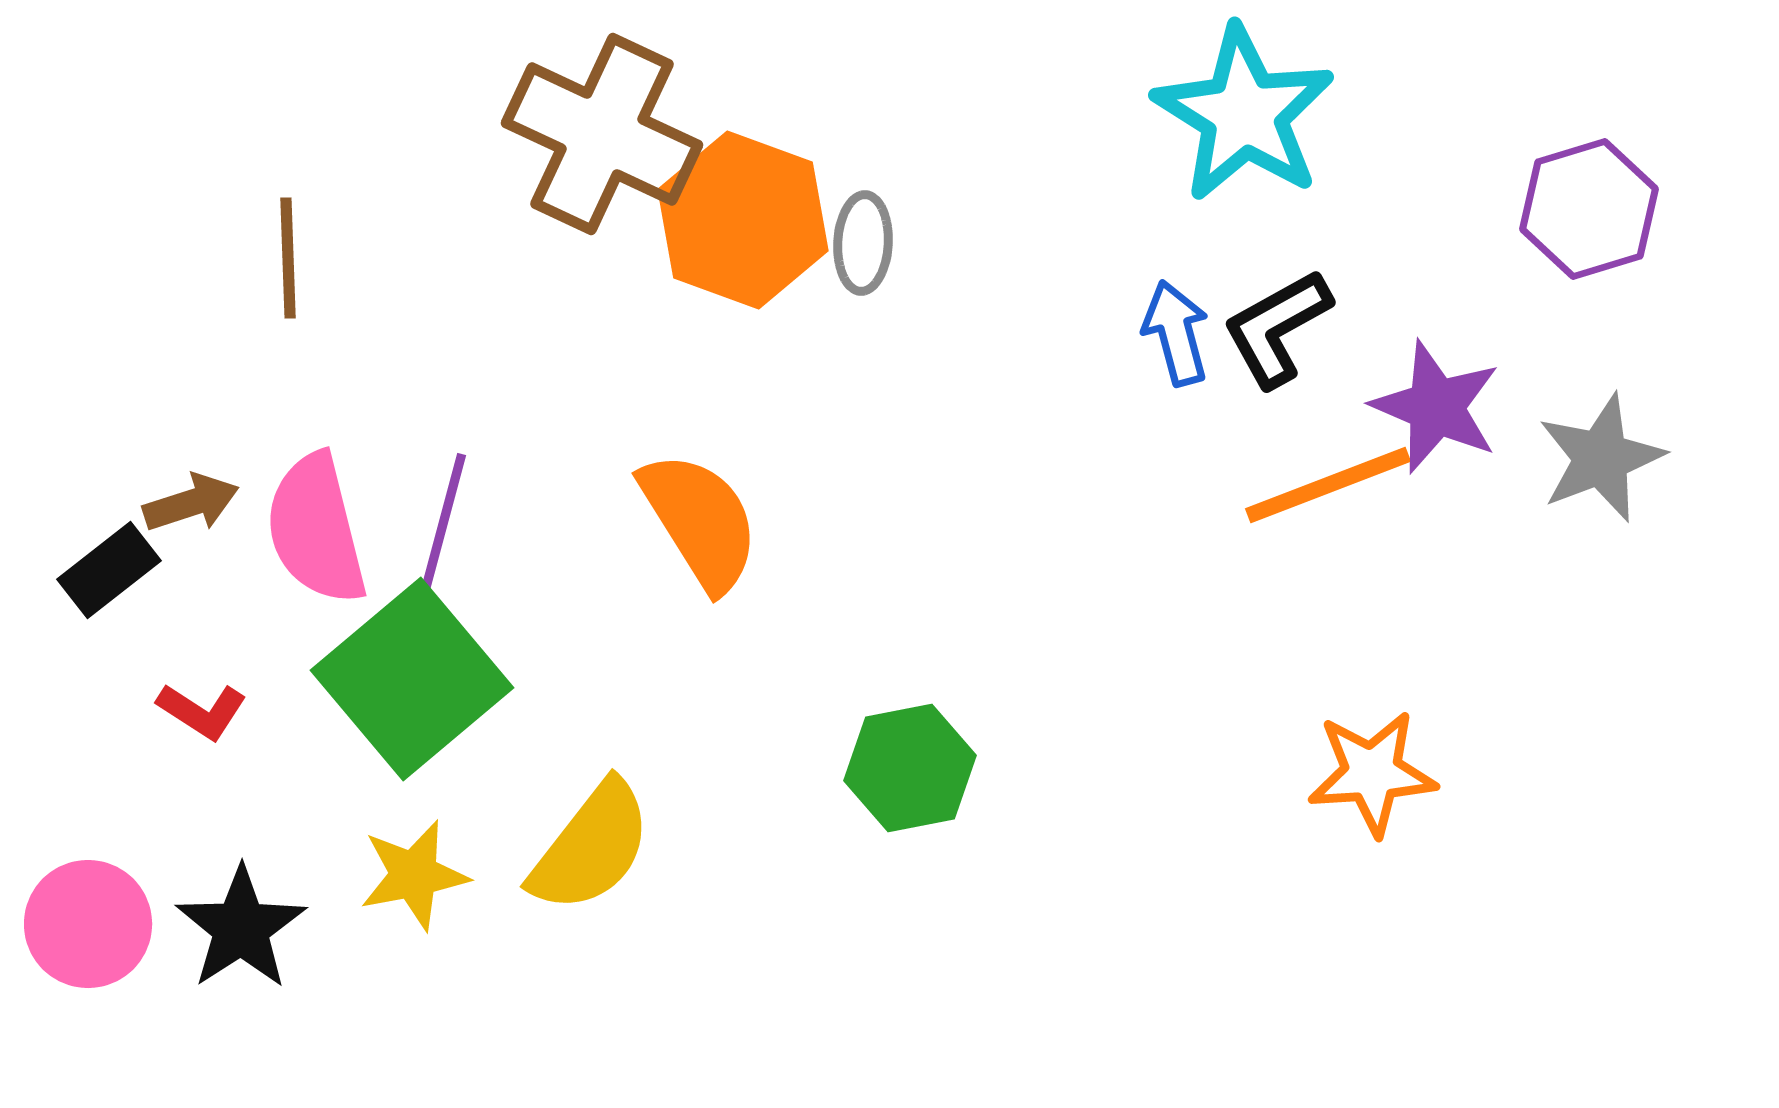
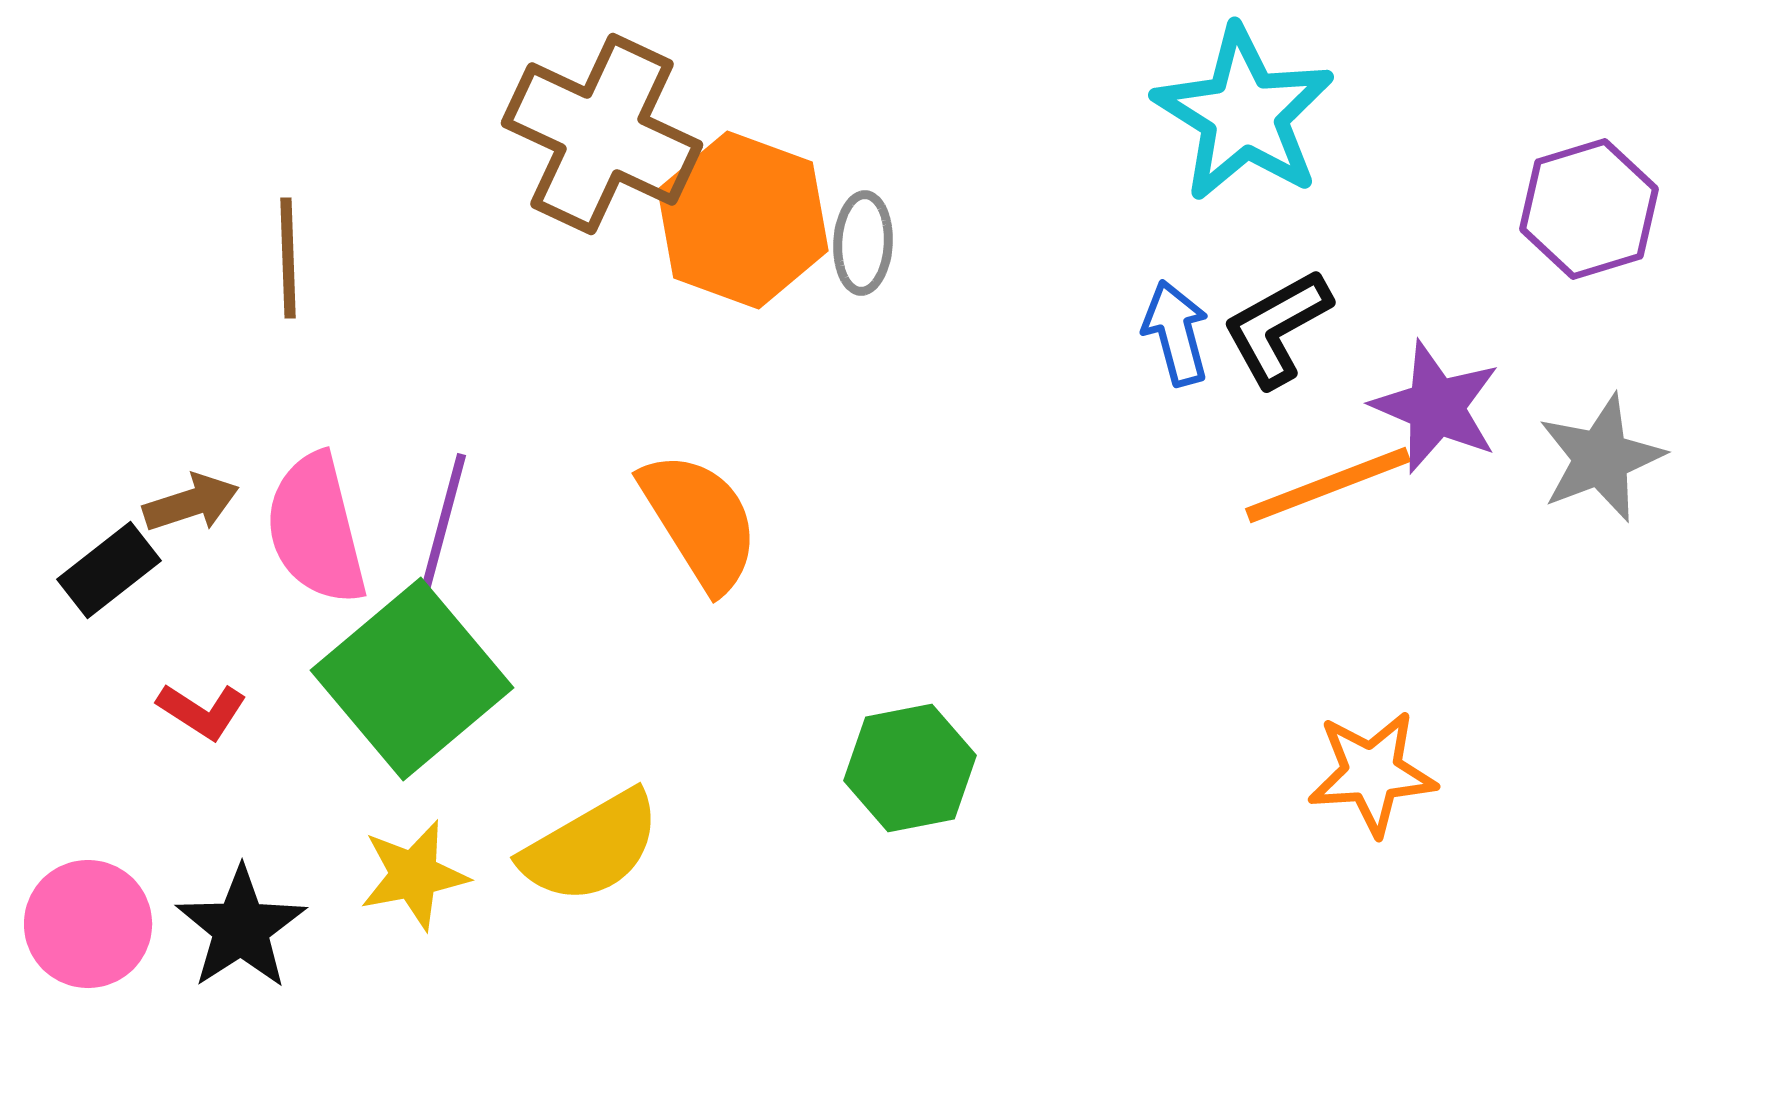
yellow semicircle: rotated 22 degrees clockwise
